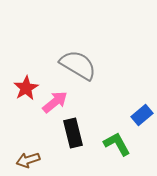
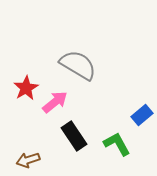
black rectangle: moved 1 px right, 3 px down; rotated 20 degrees counterclockwise
